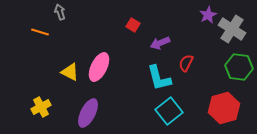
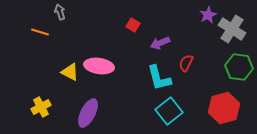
pink ellipse: moved 1 px up; rotated 72 degrees clockwise
